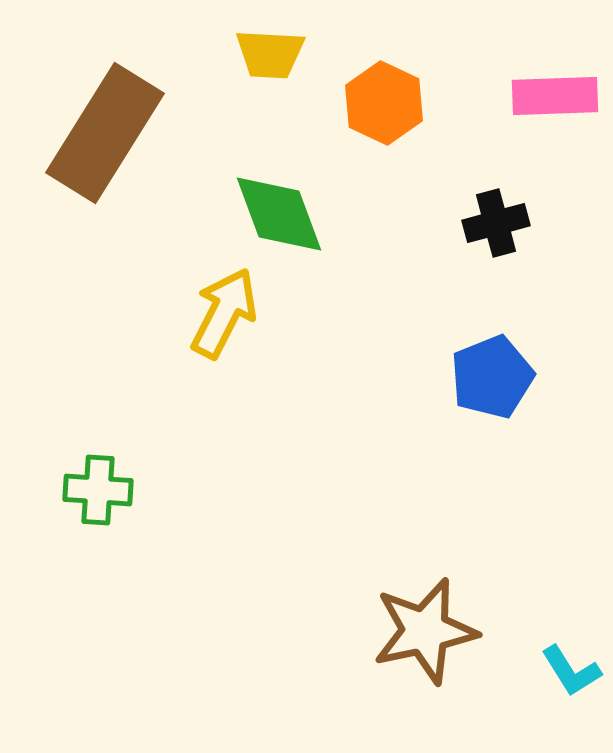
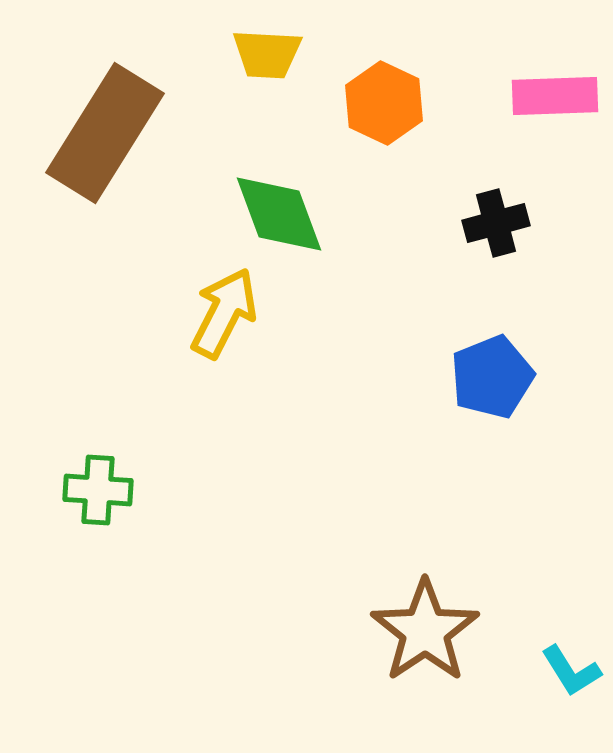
yellow trapezoid: moved 3 px left
brown star: rotated 22 degrees counterclockwise
